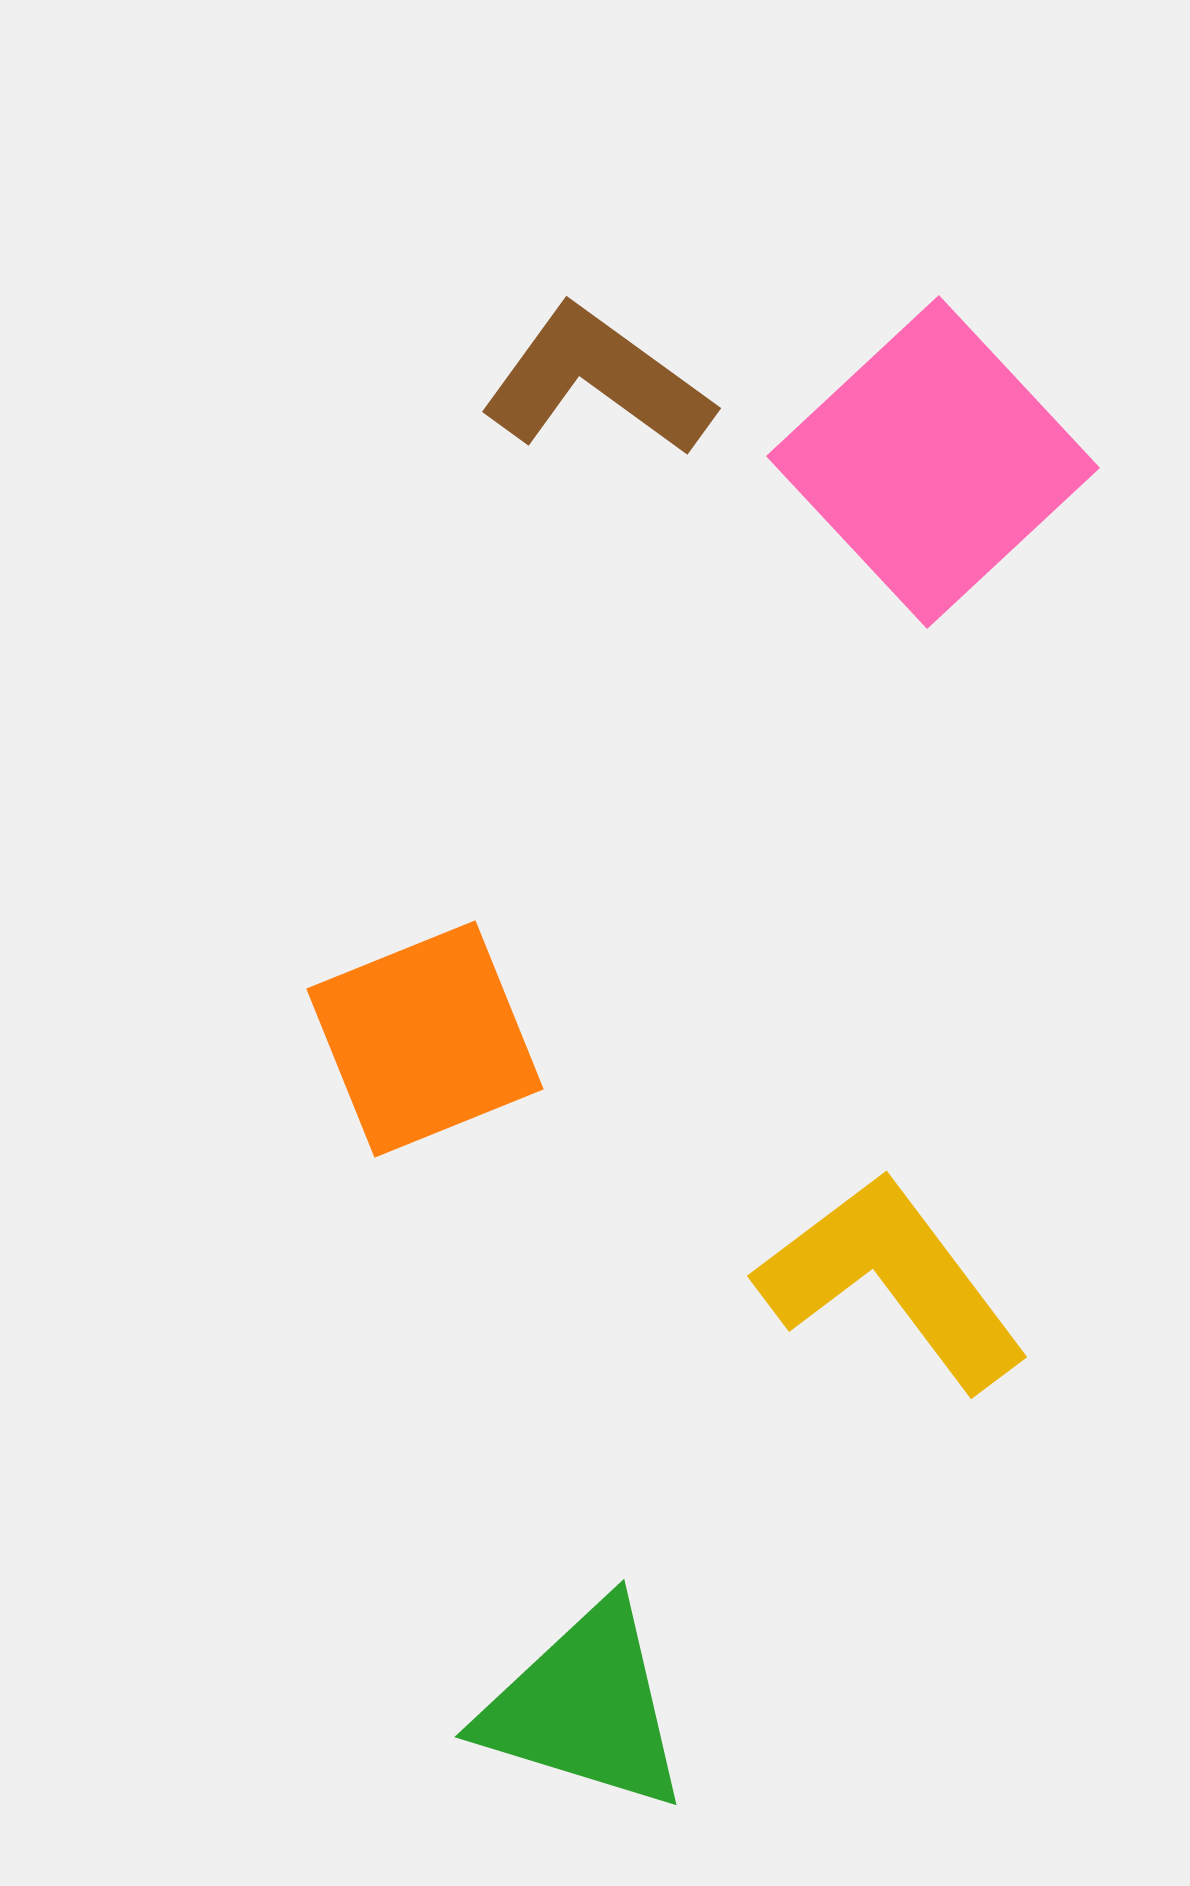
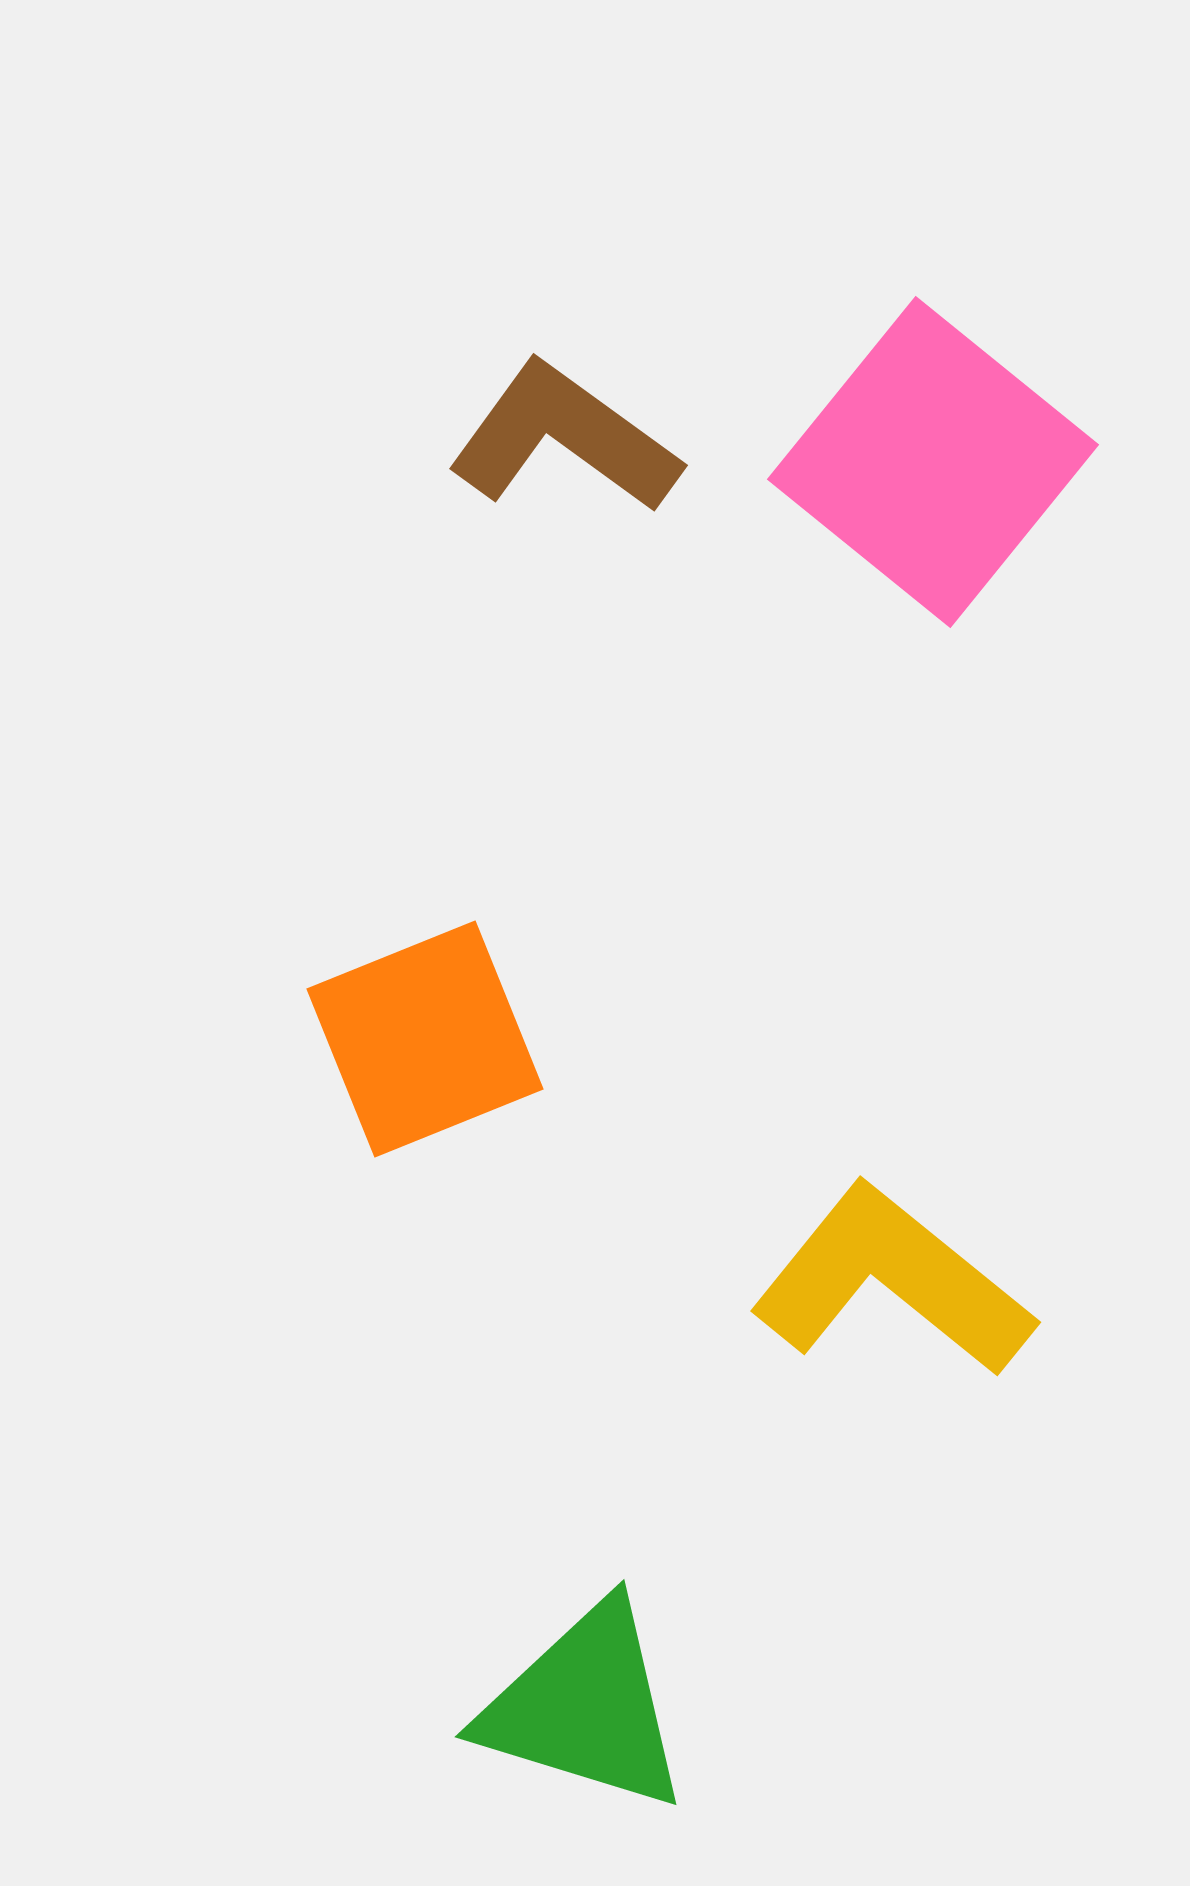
brown L-shape: moved 33 px left, 57 px down
pink square: rotated 8 degrees counterclockwise
yellow L-shape: rotated 14 degrees counterclockwise
